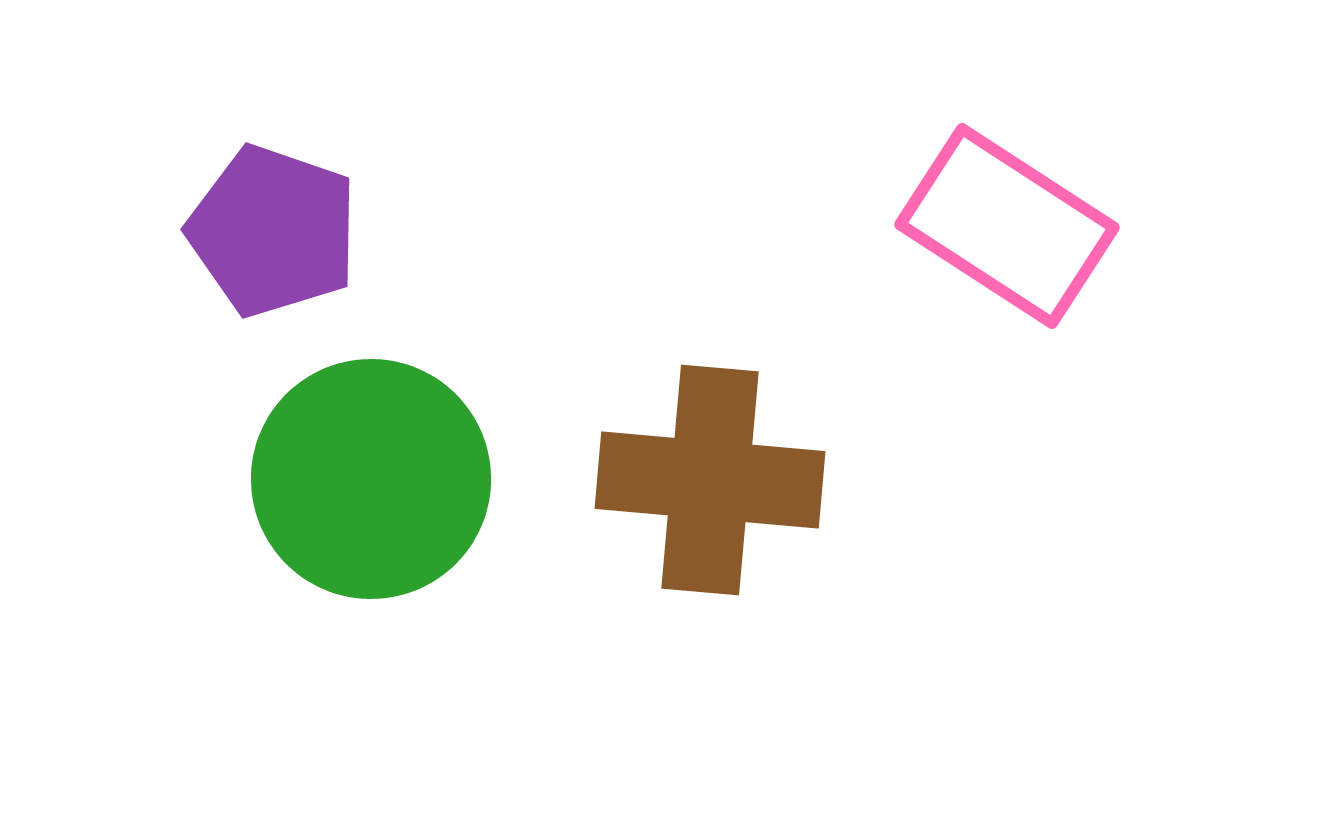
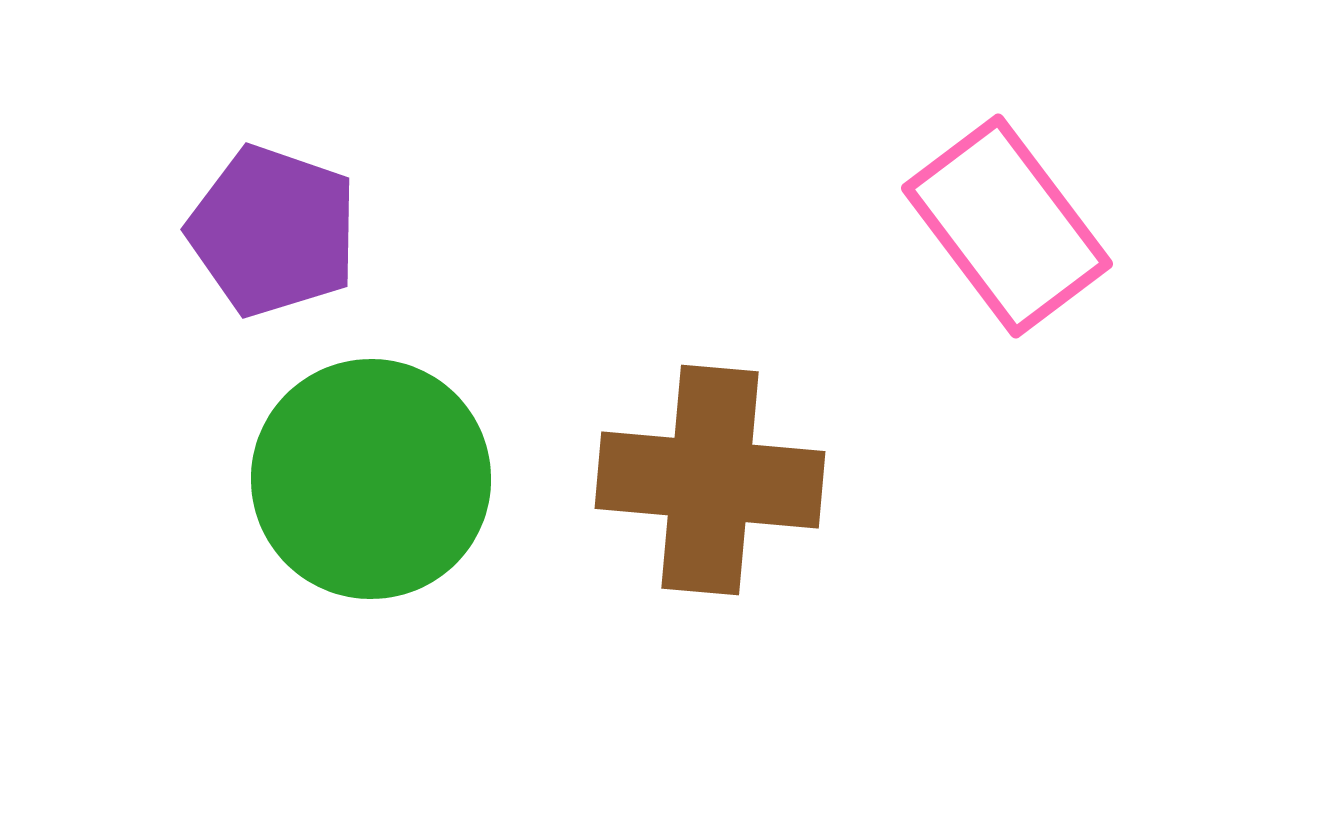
pink rectangle: rotated 20 degrees clockwise
